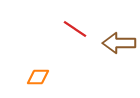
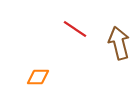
brown arrow: rotated 76 degrees clockwise
